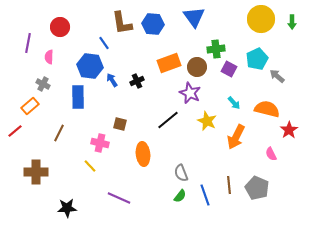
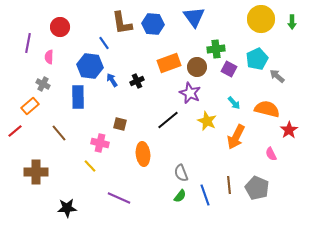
brown line at (59, 133): rotated 66 degrees counterclockwise
